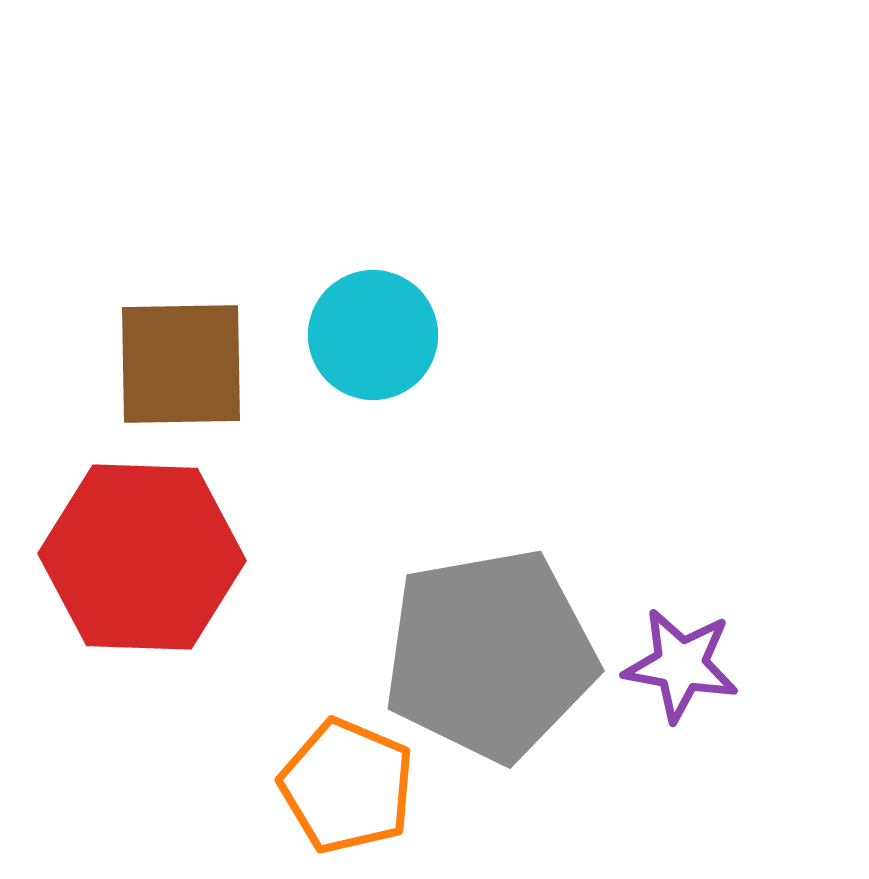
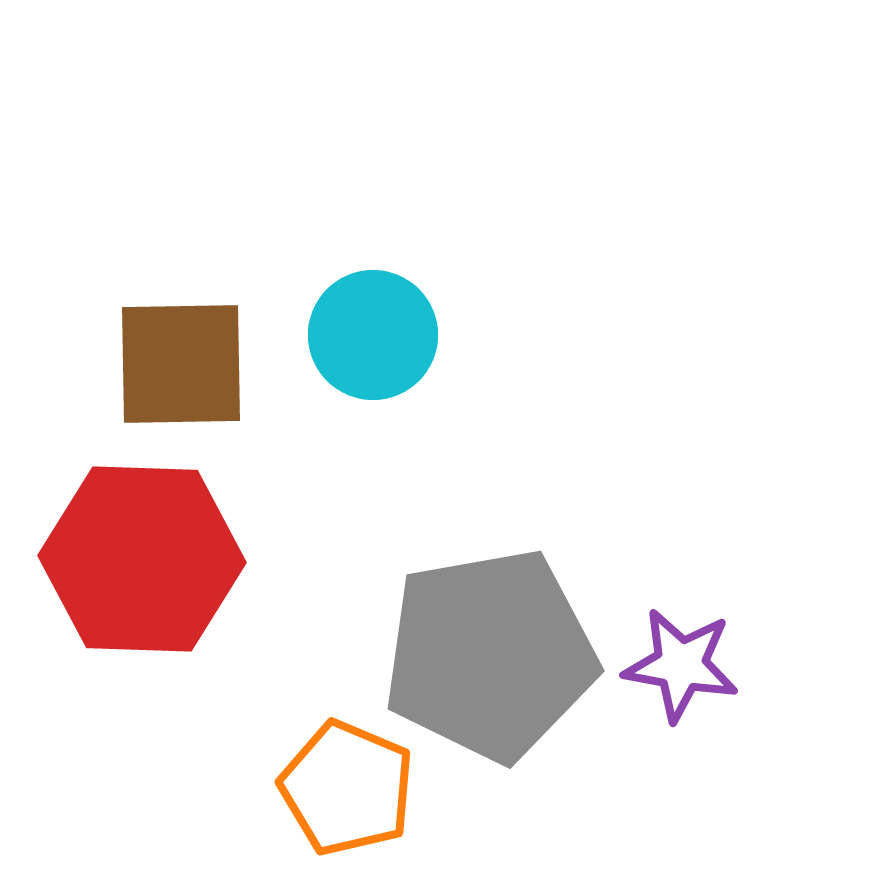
red hexagon: moved 2 px down
orange pentagon: moved 2 px down
